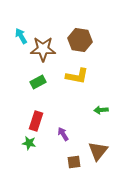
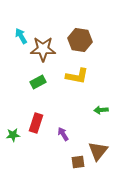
red rectangle: moved 2 px down
green star: moved 16 px left, 8 px up; rotated 16 degrees counterclockwise
brown square: moved 4 px right
